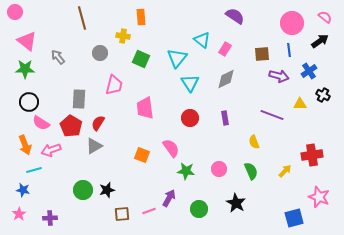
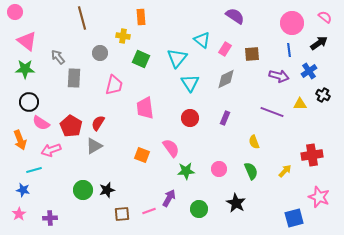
black arrow at (320, 41): moved 1 px left, 2 px down
brown square at (262, 54): moved 10 px left
gray rectangle at (79, 99): moved 5 px left, 21 px up
purple line at (272, 115): moved 3 px up
purple rectangle at (225, 118): rotated 32 degrees clockwise
orange arrow at (25, 145): moved 5 px left, 5 px up
green star at (186, 171): rotated 12 degrees counterclockwise
